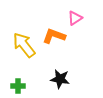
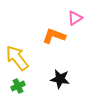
yellow arrow: moved 7 px left, 13 px down
green cross: rotated 24 degrees counterclockwise
